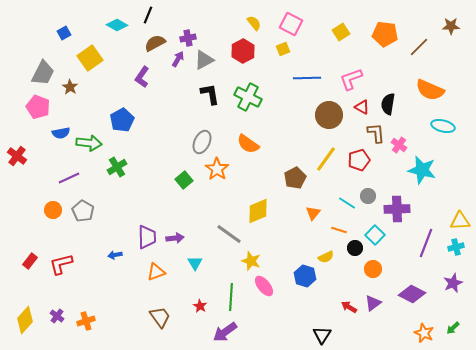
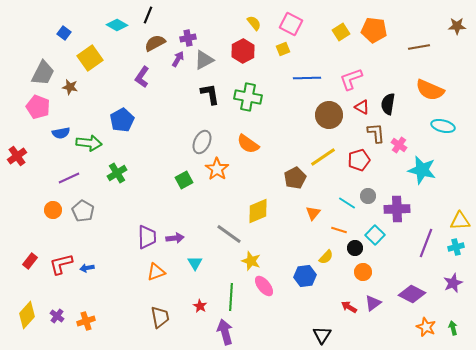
brown star at (451, 26): moved 6 px right
blue square at (64, 33): rotated 24 degrees counterclockwise
orange pentagon at (385, 34): moved 11 px left, 4 px up
brown line at (419, 47): rotated 35 degrees clockwise
brown star at (70, 87): rotated 21 degrees counterclockwise
green cross at (248, 97): rotated 16 degrees counterclockwise
red cross at (17, 156): rotated 18 degrees clockwise
yellow line at (326, 159): moved 3 px left, 2 px up; rotated 20 degrees clockwise
green cross at (117, 167): moved 6 px down
green square at (184, 180): rotated 12 degrees clockwise
blue arrow at (115, 255): moved 28 px left, 13 px down
yellow semicircle at (326, 257): rotated 21 degrees counterclockwise
orange circle at (373, 269): moved 10 px left, 3 px down
blue hexagon at (305, 276): rotated 25 degrees counterclockwise
brown trapezoid at (160, 317): rotated 25 degrees clockwise
yellow diamond at (25, 320): moved 2 px right, 5 px up
green arrow at (453, 328): rotated 120 degrees clockwise
purple arrow at (225, 332): rotated 110 degrees clockwise
orange star at (424, 333): moved 2 px right, 6 px up
